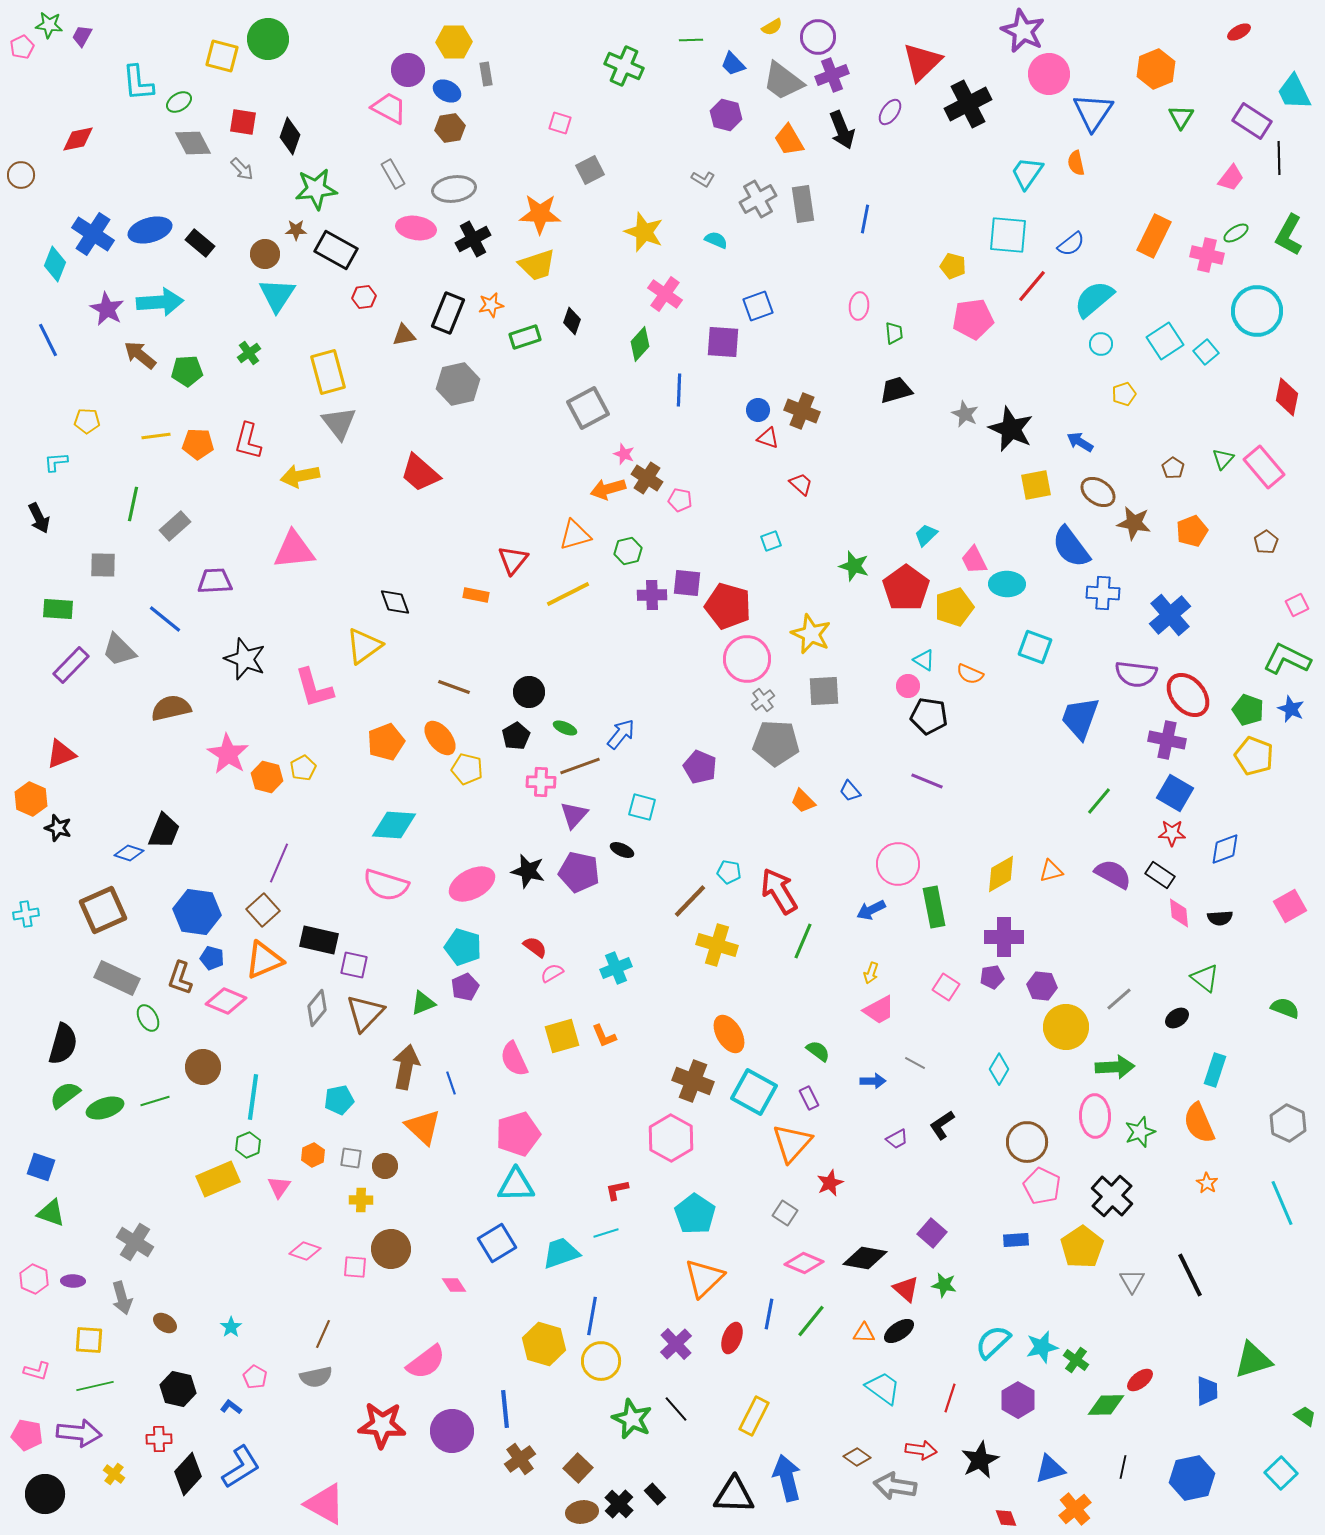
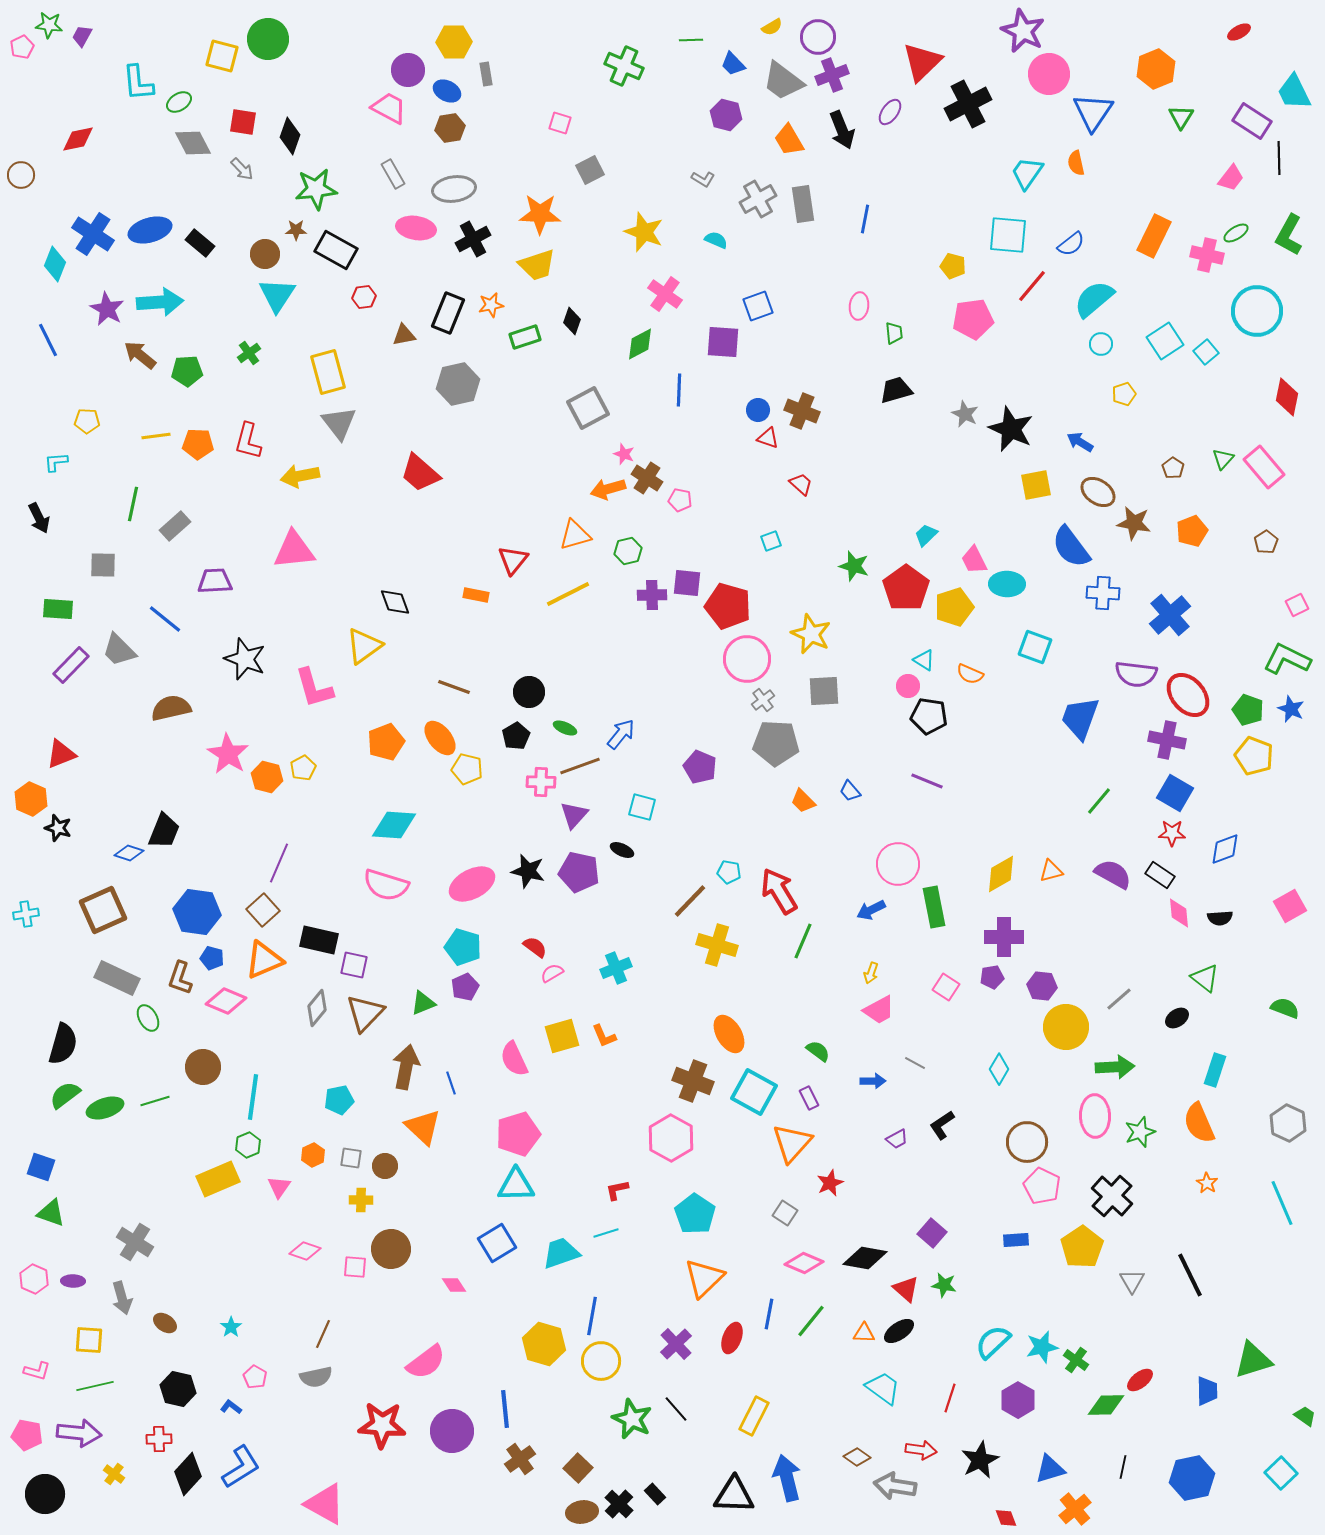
green diamond at (640, 344): rotated 20 degrees clockwise
